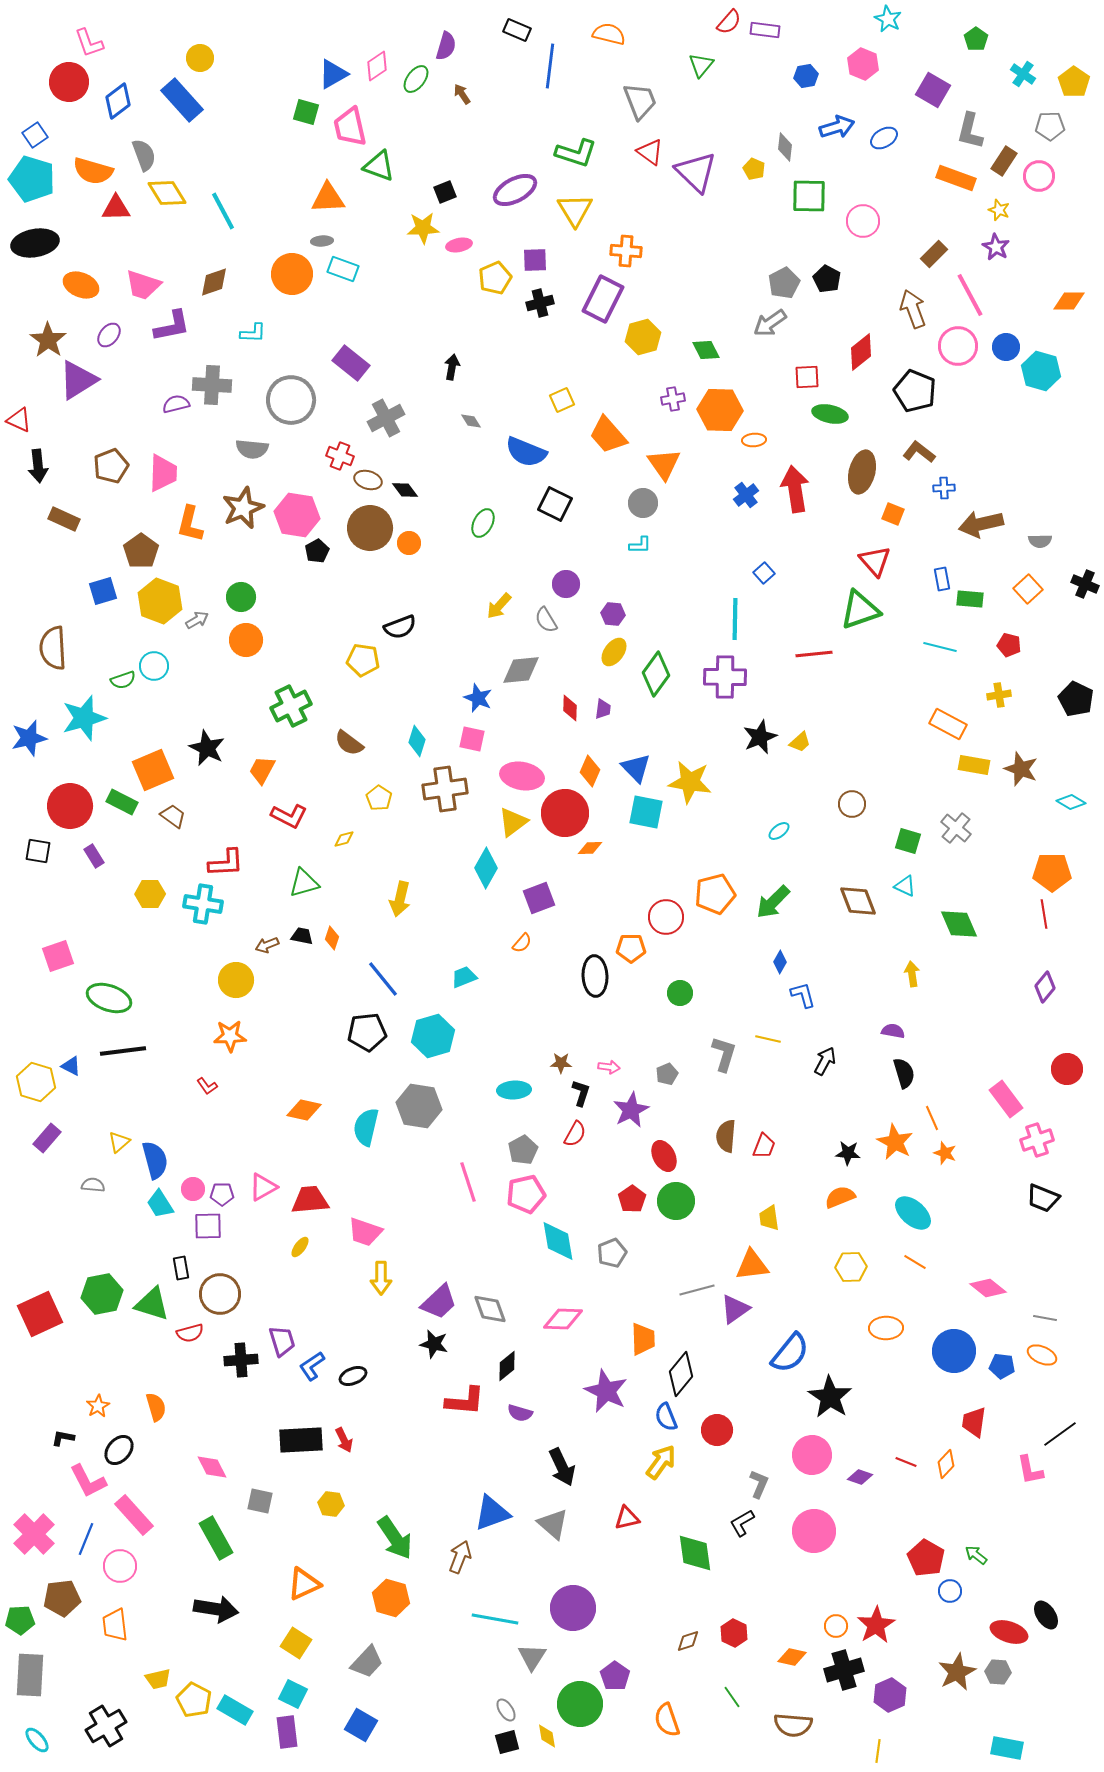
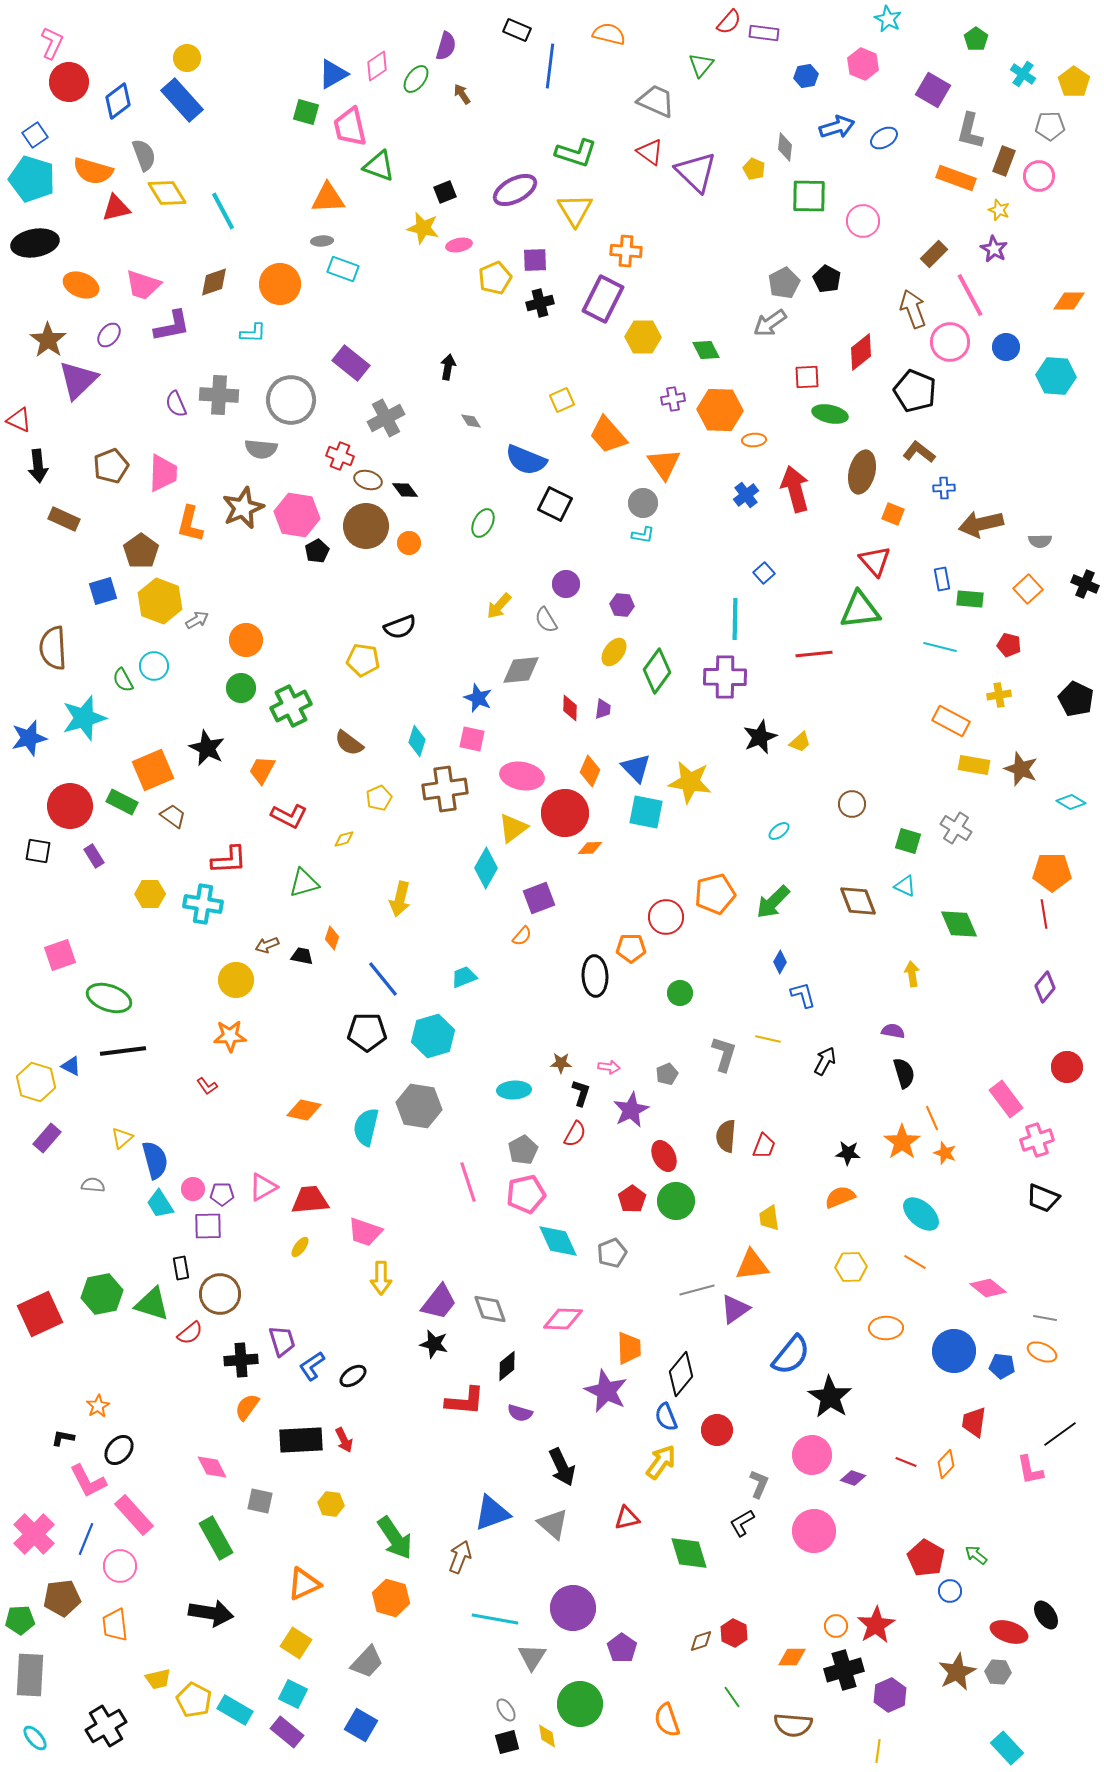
purple rectangle at (765, 30): moved 1 px left, 3 px down
pink L-shape at (89, 43): moved 37 px left; rotated 136 degrees counterclockwise
yellow circle at (200, 58): moved 13 px left
gray trapezoid at (640, 101): moved 16 px right; rotated 45 degrees counterclockwise
brown rectangle at (1004, 161): rotated 12 degrees counterclockwise
red triangle at (116, 208): rotated 12 degrees counterclockwise
yellow star at (423, 228): rotated 16 degrees clockwise
purple star at (996, 247): moved 2 px left, 2 px down
orange circle at (292, 274): moved 12 px left, 10 px down
yellow hexagon at (643, 337): rotated 16 degrees clockwise
pink circle at (958, 346): moved 8 px left, 4 px up
black arrow at (452, 367): moved 4 px left
cyan hexagon at (1041, 371): moved 15 px right, 5 px down; rotated 12 degrees counterclockwise
purple triangle at (78, 380): rotated 12 degrees counterclockwise
gray cross at (212, 385): moved 7 px right, 10 px down
purple semicircle at (176, 404): rotated 100 degrees counterclockwise
gray semicircle at (252, 449): moved 9 px right
blue semicircle at (526, 452): moved 8 px down
red arrow at (795, 489): rotated 6 degrees counterclockwise
brown circle at (370, 528): moved 4 px left, 2 px up
cyan L-shape at (640, 545): moved 3 px right, 10 px up; rotated 10 degrees clockwise
green circle at (241, 597): moved 91 px down
green triangle at (860, 610): rotated 12 degrees clockwise
purple hexagon at (613, 614): moved 9 px right, 9 px up
green diamond at (656, 674): moved 1 px right, 3 px up
green semicircle at (123, 680): rotated 80 degrees clockwise
orange rectangle at (948, 724): moved 3 px right, 3 px up
yellow pentagon at (379, 798): rotated 15 degrees clockwise
yellow triangle at (513, 822): moved 6 px down
gray cross at (956, 828): rotated 8 degrees counterclockwise
red L-shape at (226, 863): moved 3 px right, 3 px up
black trapezoid at (302, 936): moved 20 px down
orange semicircle at (522, 943): moved 7 px up
pink square at (58, 956): moved 2 px right, 1 px up
black pentagon at (367, 1032): rotated 6 degrees clockwise
red circle at (1067, 1069): moved 2 px up
yellow triangle at (119, 1142): moved 3 px right, 4 px up
orange star at (895, 1142): moved 7 px right; rotated 9 degrees clockwise
cyan ellipse at (913, 1213): moved 8 px right, 1 px down
cyan diamond at (558, 1241): rotated 15 degrees counterclockwise
purple trapezoid at (439, 1302): rotated 9 degrees counterclockwise
red semicircle at (190, 1333): rotated 24 degrees counterclockwise
orange trapezoid at (643, 1339): moved 14 px left, 9 px down
blue semicircle at (790, 1353): moved 1 px right, 2 px down
orange ellipse at (1042, 1355): moved 3 px up
black ellipse at (353, 1376): rotated 12 degrees counterclockwise
orange semicircle at (156, 1407): moved 91 px right; rotated 128 degrees counterclockwise
purple diamond at (860, 1477): moved 7 px left, 1 px down
green diamond at (695, 1553): moved 6 px left; rotated 9 degrees counterclockwise
black arrow at (216, 1609): moved 5 px left, 4 px down
brown diamond at (688, 1641): moved 13 px right
orange diamond at (792, 1657): rotated 12 degrees counterclockwise
purple pentagon at (615, 1676): moved 7 px right, 28 px up
purple rectangle at (287, 1732): rotated 44 degrees counterclockwise
cyan ellipse at (37, 1740): moved 2 px left, 2 px up
cyan rectangle at (1007, 1748): rotated 36 degrees clockwise
